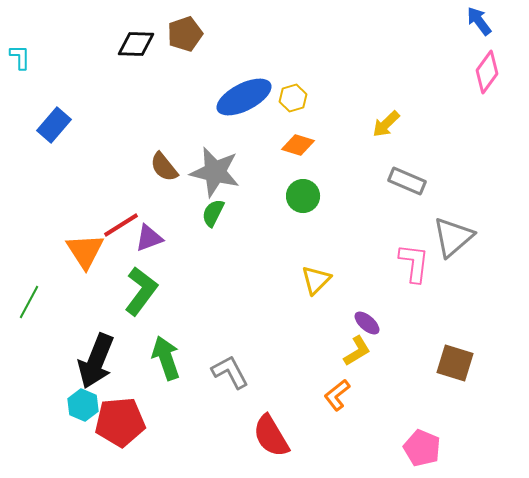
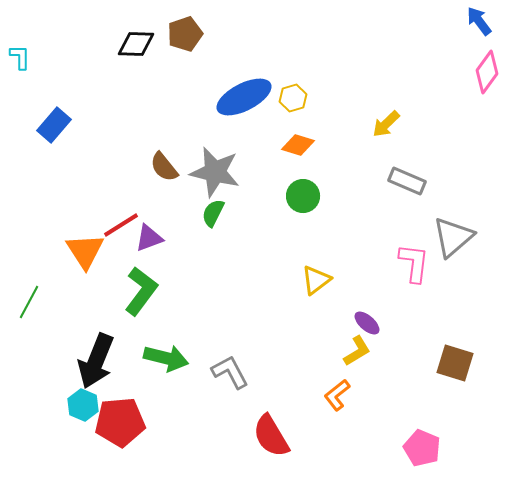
yellow triangle: rotated 8 degrees clockwise
green arrow: rotated 123 degrees clockwise
